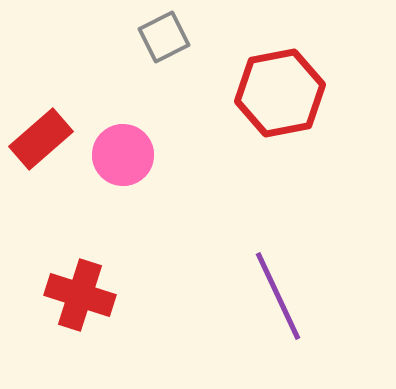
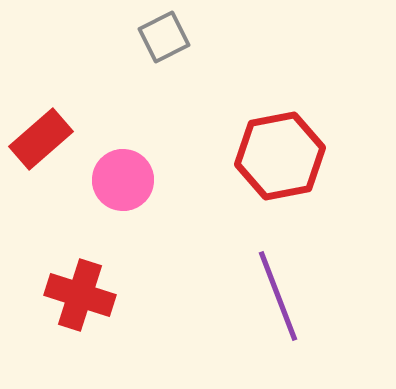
red hexagon: moved 63 px down
pink circle: moved 25 px down
purple line: rotated 4 degrees clockwise
